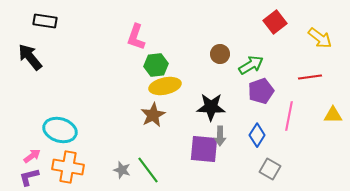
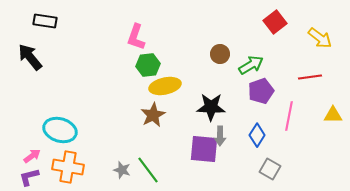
green hexagon: moved 8 px left
